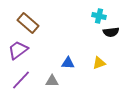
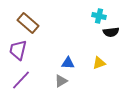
purple trapezoid: rotated 40 degrees counterclockwise
gray triangle: moved 9 px right; rotated 32 degrees counterclockwise
